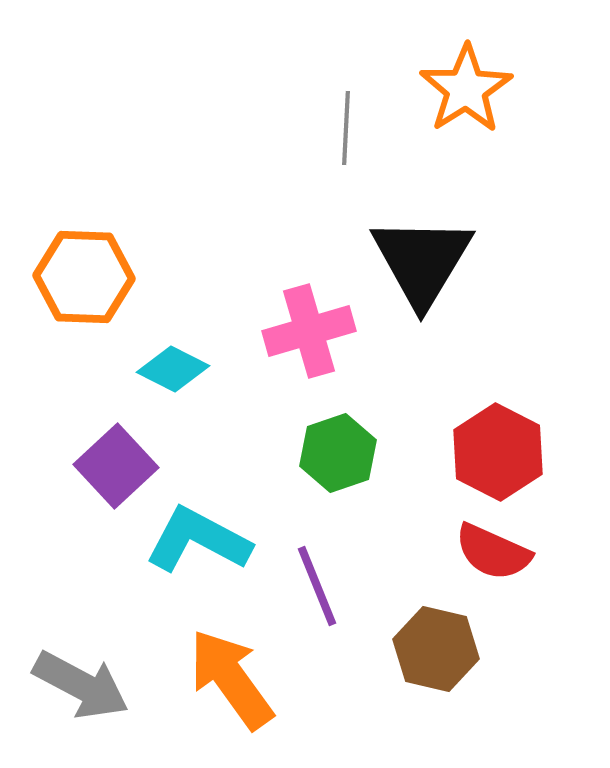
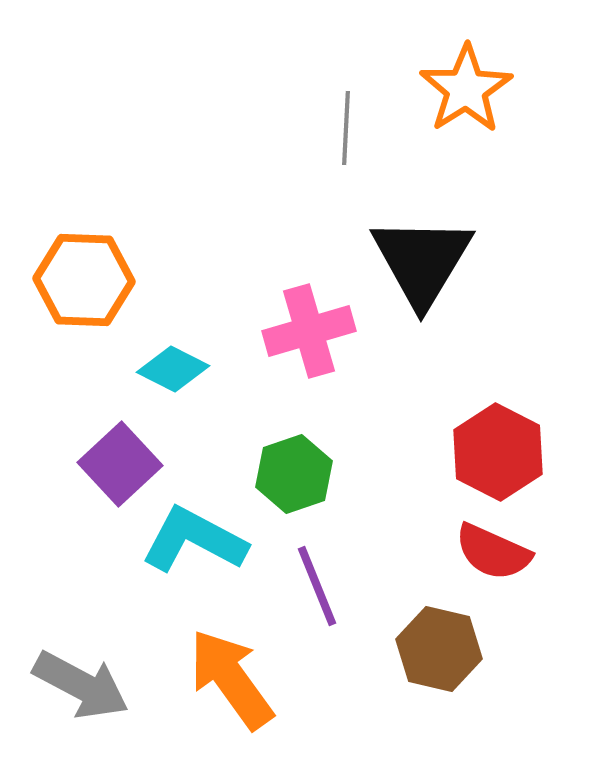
orange hexagon: moved 3 px down
green hexagon: moved 44 px left, 21 px down
purple square: moved 4 px right, 2 px up
cyan L-shape: moved 4 px left
brown hexagon: moved 3 px right
